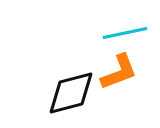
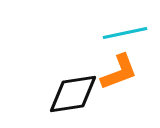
black diamond: moved 2 px right, 1 px down; rotated 6 degrees clockwise
